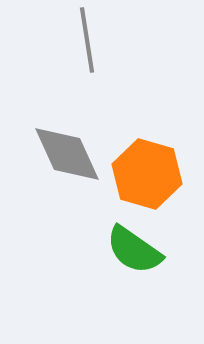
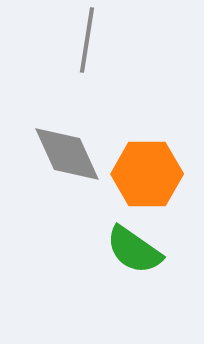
gray line: rotated 18 degrees clockwise
orange hexagon: rotated 16 degrees counterclockwise
